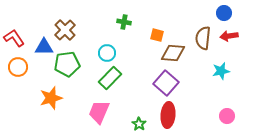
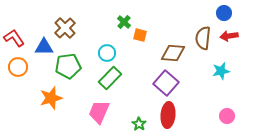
green cross: rotated 32 degrees clockwise
brown cross: moved 2 px up
orange square: moved 17 px left
green pentagon: moved 1 px right, 2 px down
